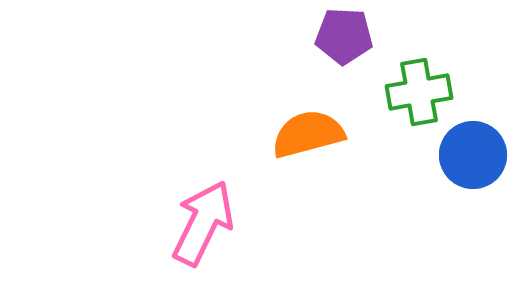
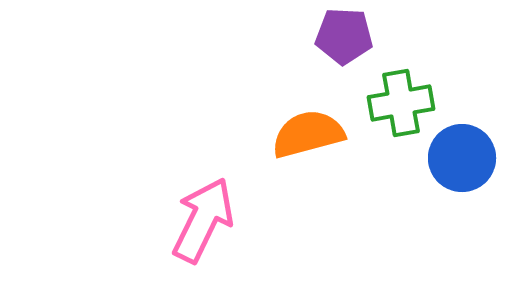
green cross: moved 18 px left, 11 px down
blue circle: moved 11 px left, 3 px down
pink arrow: moved 3 px up
